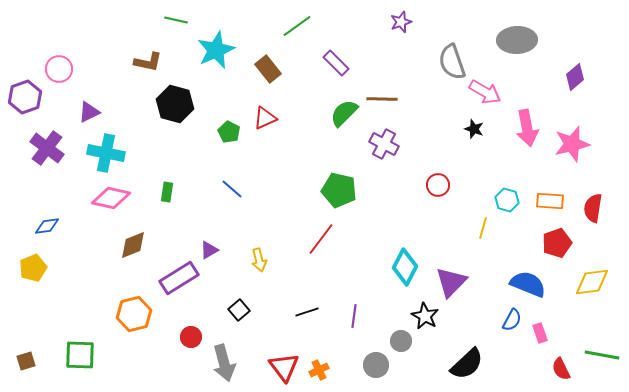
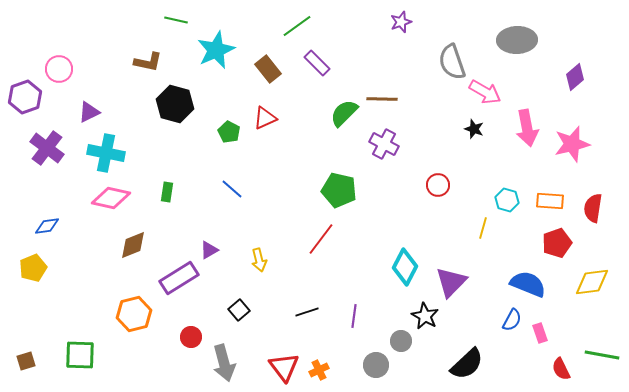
purple rectangle at (336, 63): moved 19 px left
